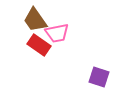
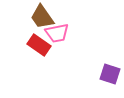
brown trapezoid: moved 7 px right, 3 px up
purple square: moved 11 px right, 3 px up
